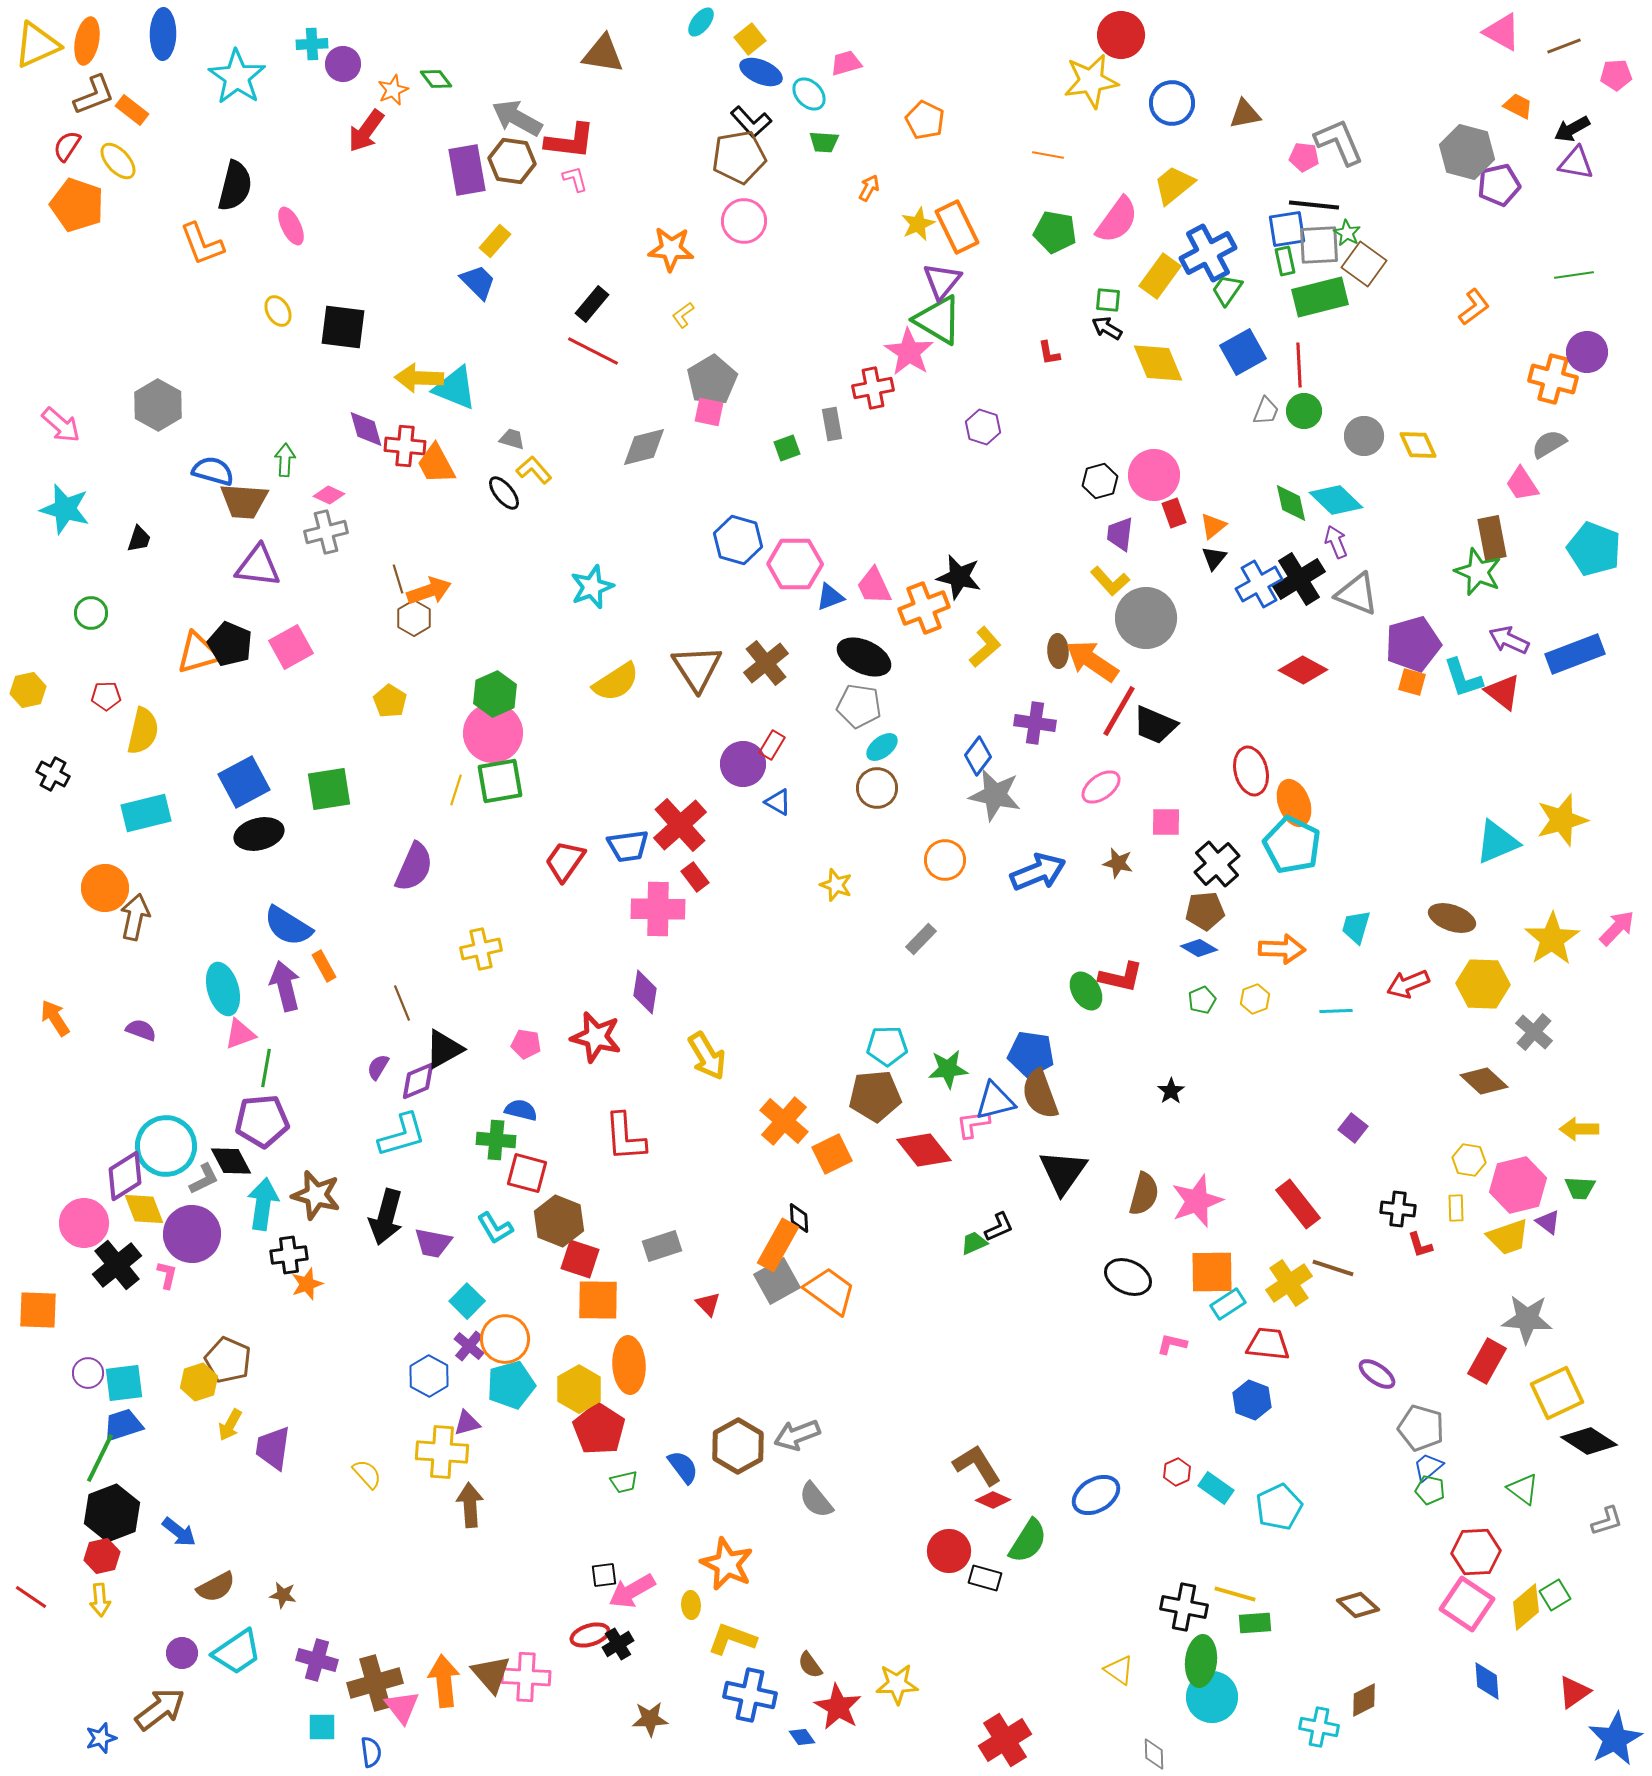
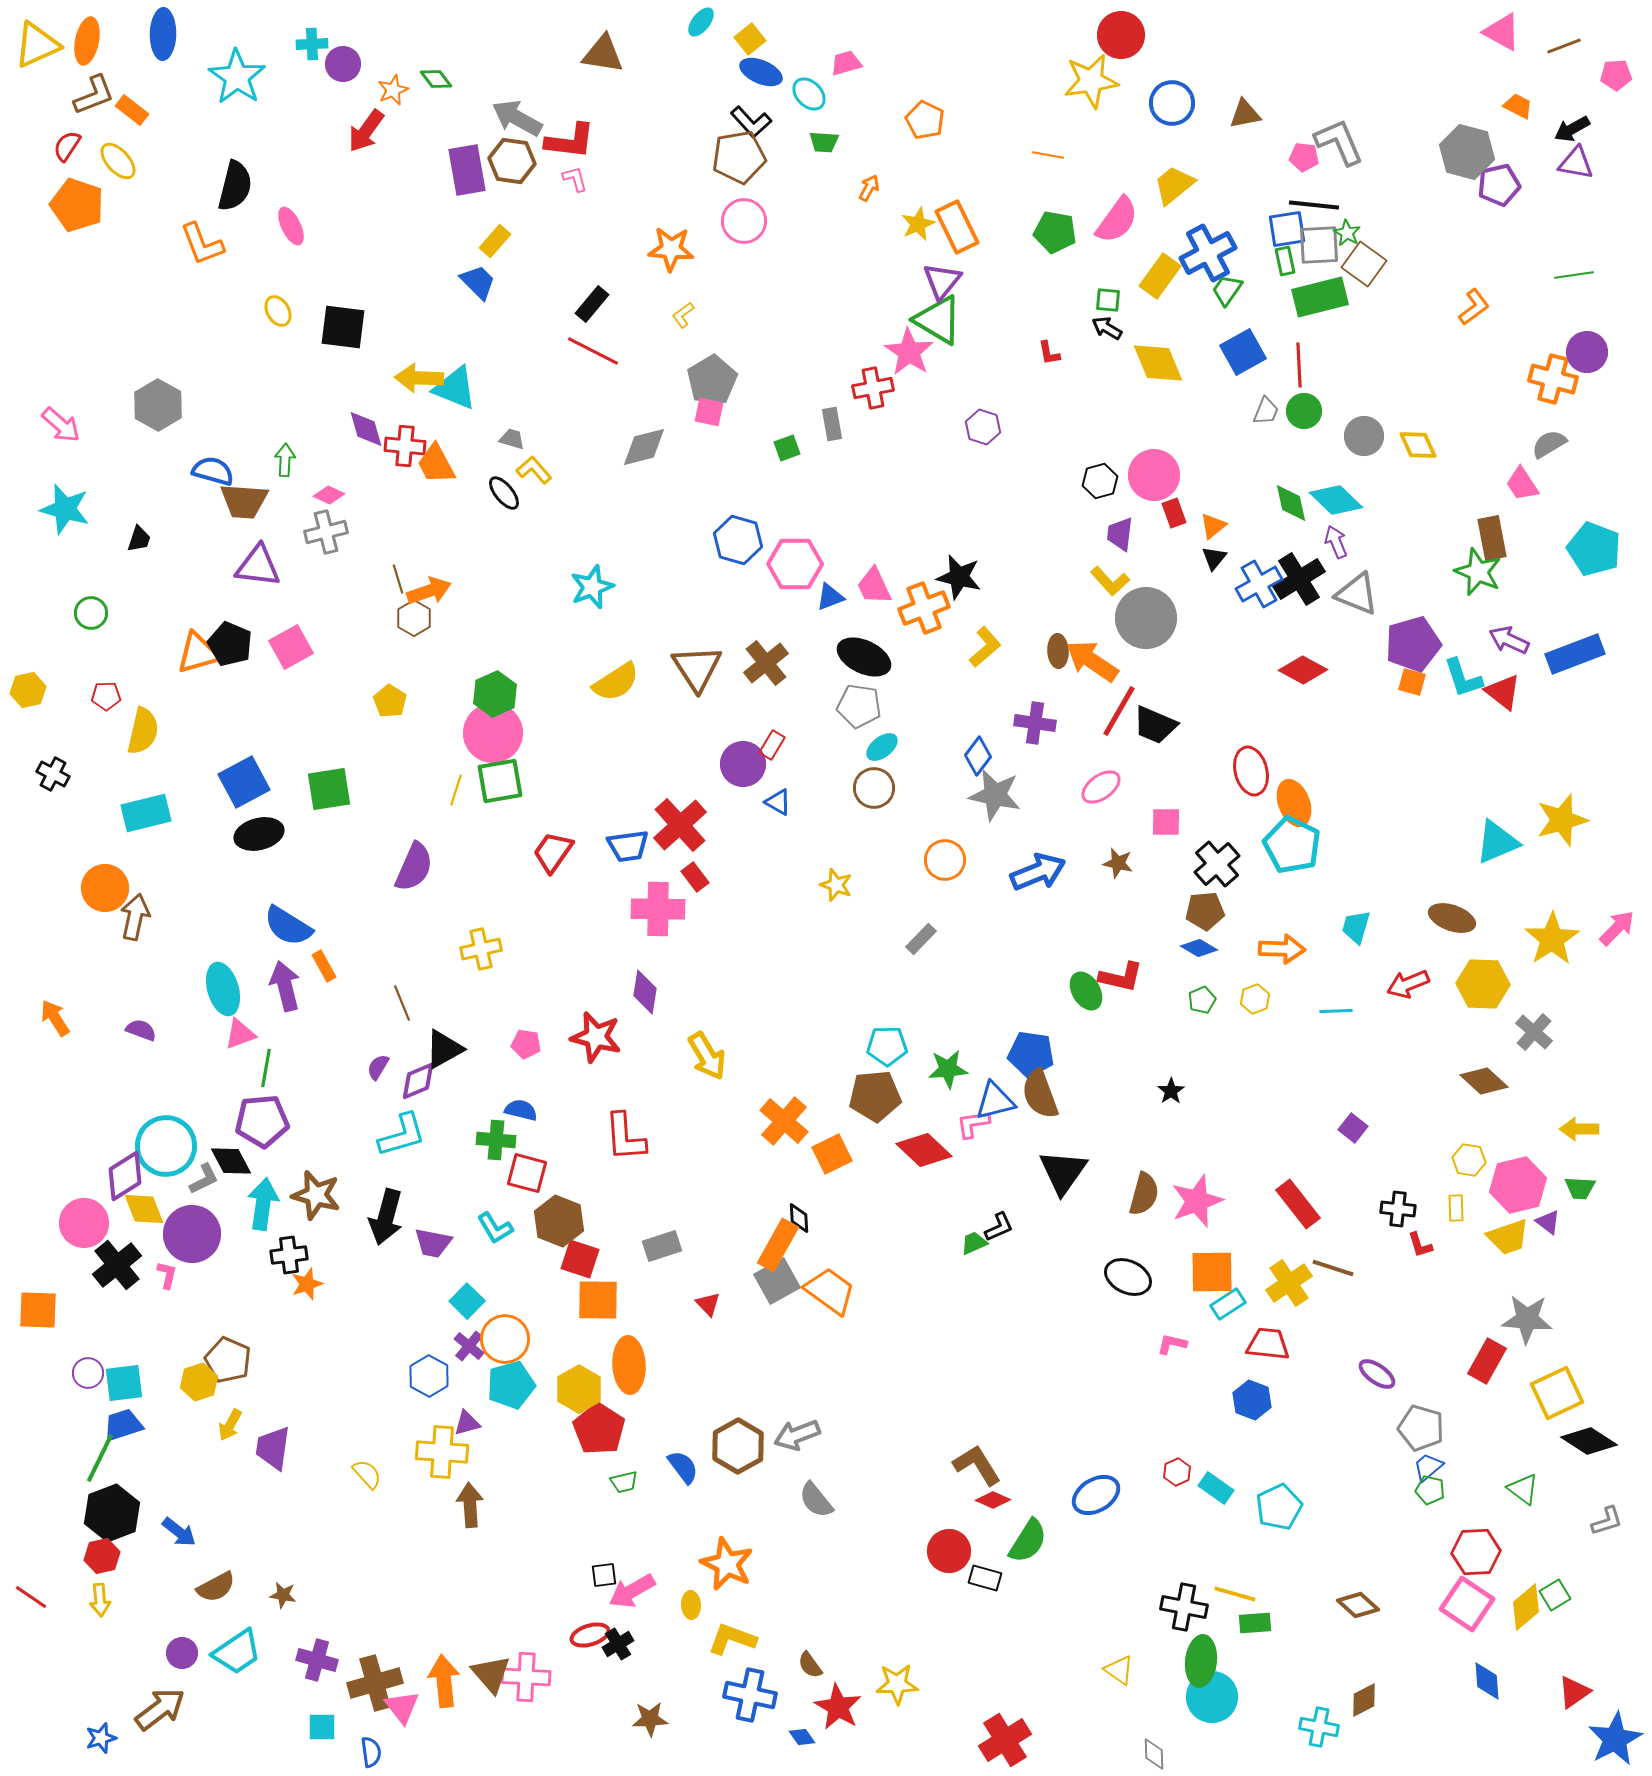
brown circle at (877, 788): moved 3 px left
red trapezoid at (565, 861): moved 12 px left, 9 px up
red diamond at (924, 1150): rotated 8 degrees counterclockwise
